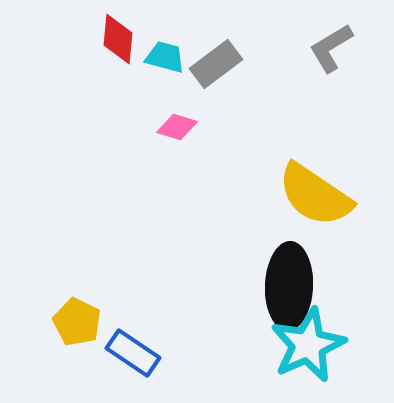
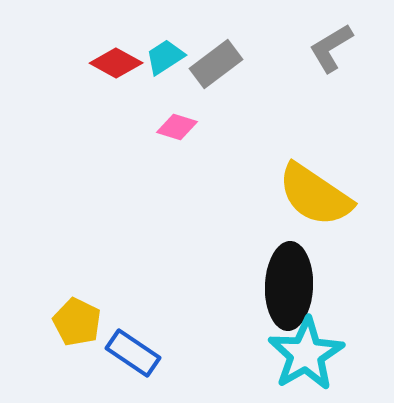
red diamond: moved 2 px left, 24 px down; rotated 66 degrees counterclockwise
cyan trapezoid: rotated 48 degrees counterclockwise
cyan star: moved 2 px left, 9 px down; rotated 6 degrees counterclockwise
